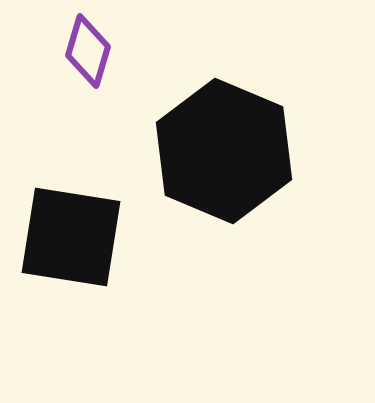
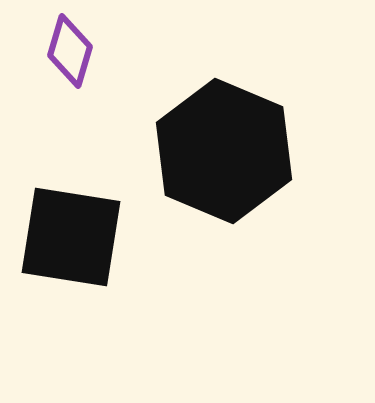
purple diamond: moved 18 px left
